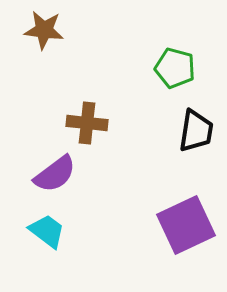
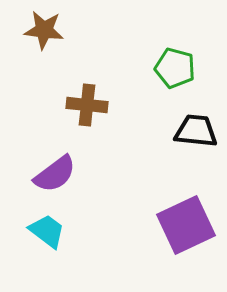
brown cross: moved 18 px up
black trapezoid: rotated 93 degrees counterclockwise
